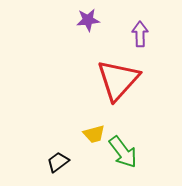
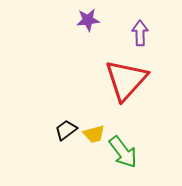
purple arrow: moved 1 px up
red triangle: moved 8 px right
black trapezoid: moved 8 px right, 32 px up
